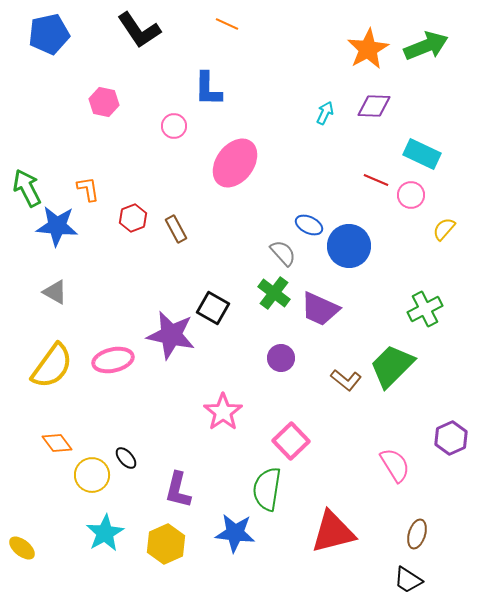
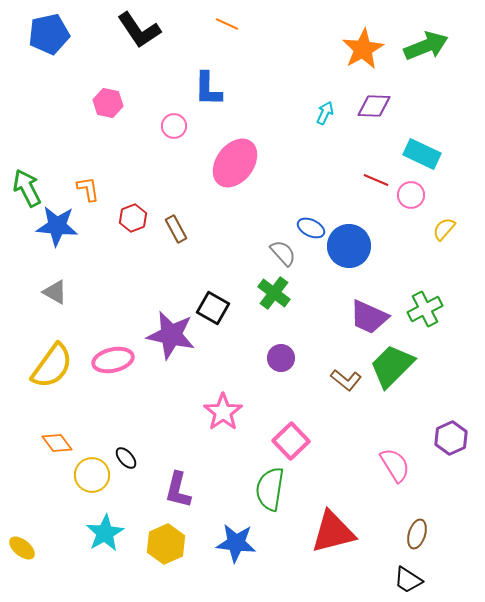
orange star at (368, 49): moved 5 px left
pink hexagon at (104, 102): moved 4 px right, 1 px down
blue ellipse at (309, 225): moved 2 px right, 3 px down
purple trapezoid at (320, 309): moved 49 px right, 8 px down
green semicircle at (267, 489): moved 3 px right
blue star at (235, 533): moved 1 px right, 10 px down
